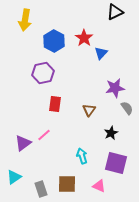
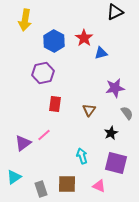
blue triangle: rotated 32 degrees clockwise
gray semicircle: moved 5 px down
